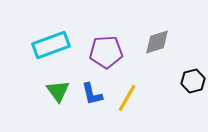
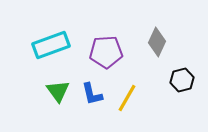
gray diamond: rotated 48 degrees counterclockwise
black hexagon: moved 11 px left, 1 px up
